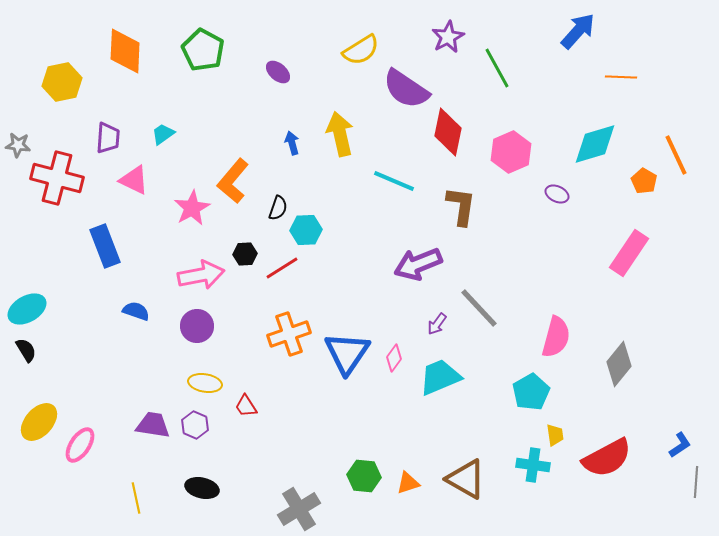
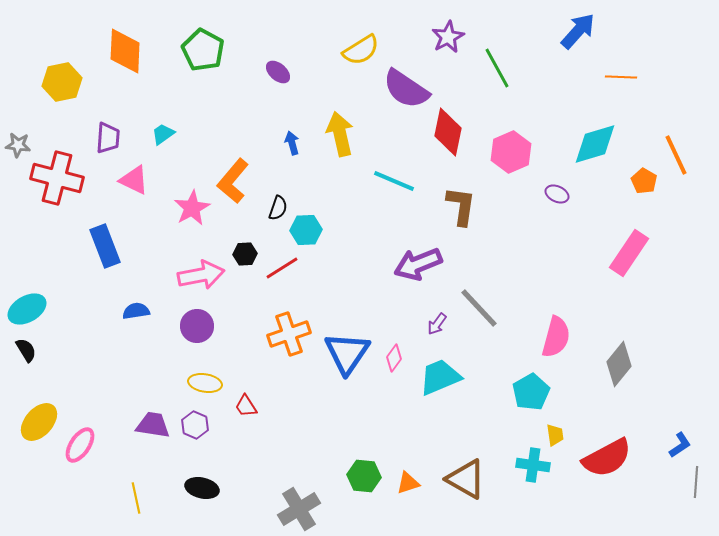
blue semicircle at (136, 311): rotated 28 degrees counterclockwise
